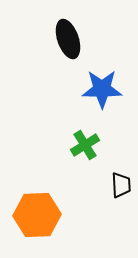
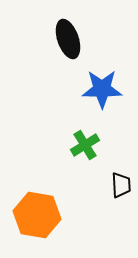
orange hexagon: rotated 12 degrees clockwise
